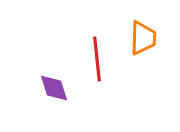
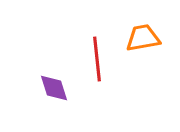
orange trapezoid: rotated 102 degrees counterclockwise
